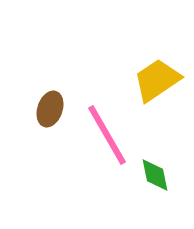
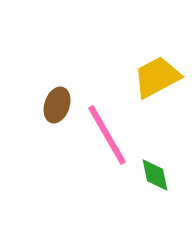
yellow trapezoid: moved 3 px up; rotated 6 degrees clockwise
brown ellipse: moved 7 px right, 4 px up
